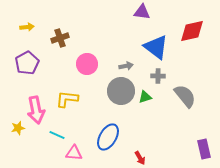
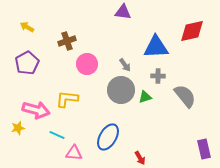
purple triangle: moved 19 px left
yellow arrow: rotated 144 degrees counterclockwise
brown cross: moved 7 px right, 3 px down
blue triangle: rotated 40 degrees counterclockwise
gray arrow: moved 1 px left, 1 px up; rotated 64 degrees clockwise
gray circle: moved 1 px up
pink arrow: rotated 64 degrees counterclockwise
